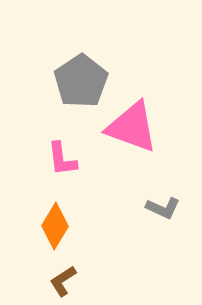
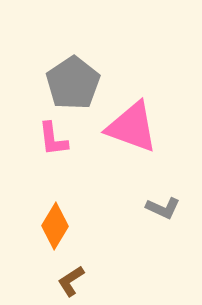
gray pentagon: moved 8 px left, 2 px down
pink L-shape: moved 9 px left, 20 px up
brown L-shape: moved 8 px right
